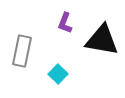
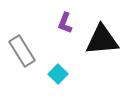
black triangle: rotated 15 degrees counterclockwise
gray rectangle: rotated 44 degrees counterclockwise
